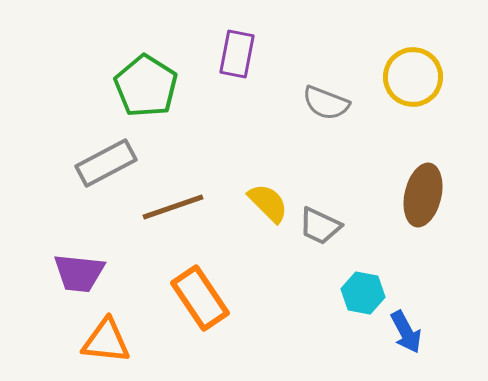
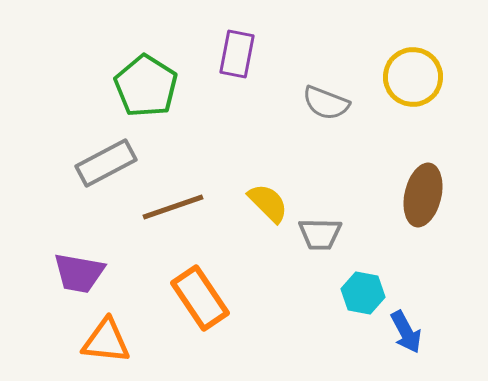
gray trapezoid: moved 8 px down; rotated 24 degrees counterclockwise
purple trapezoid: rotated 4 degrees clockwise
